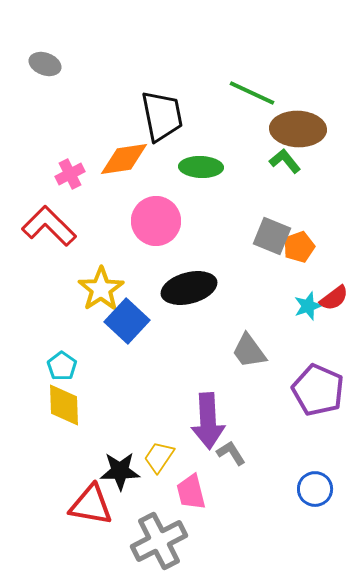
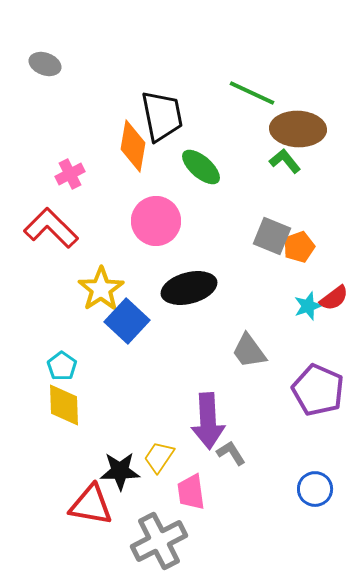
orange diamond: moved 9 px right, 13 px up; rotated 72 degrees counterclockwise
green ellipse: rotated 39 degrees clockwise
red L-shape: moved 2 px right, 2 px down
pink trapezoid: rotated 6 degrees clockwise
